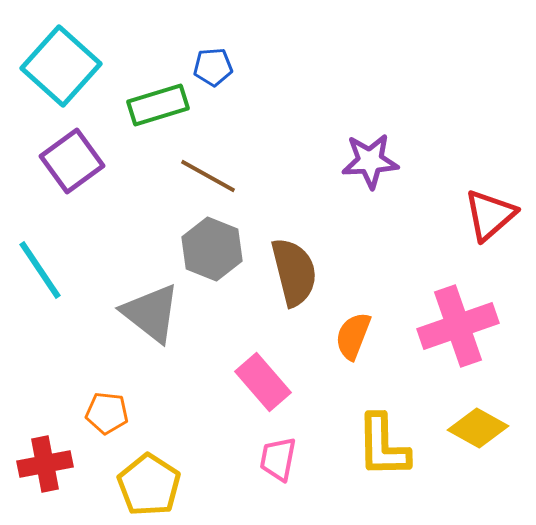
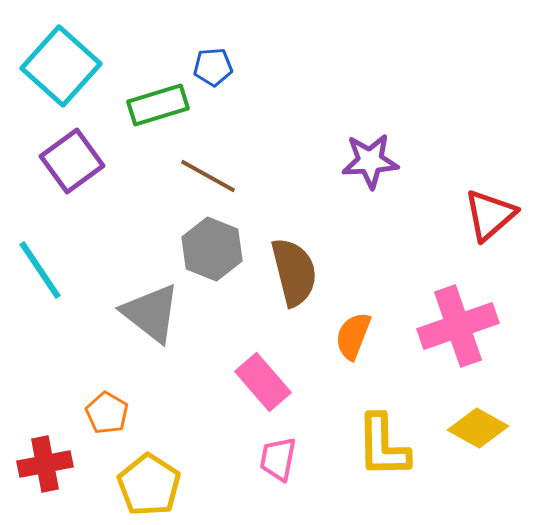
orange pentagon: rotated 24 degrees clockwise
